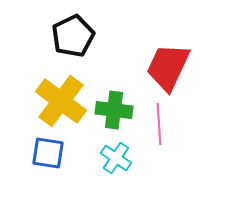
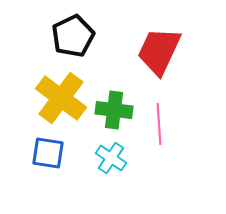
red trapezoid: moved 9 px left, 16 px up
yellow cross: moved 3 px up
cyan cross: moved 5 px left
